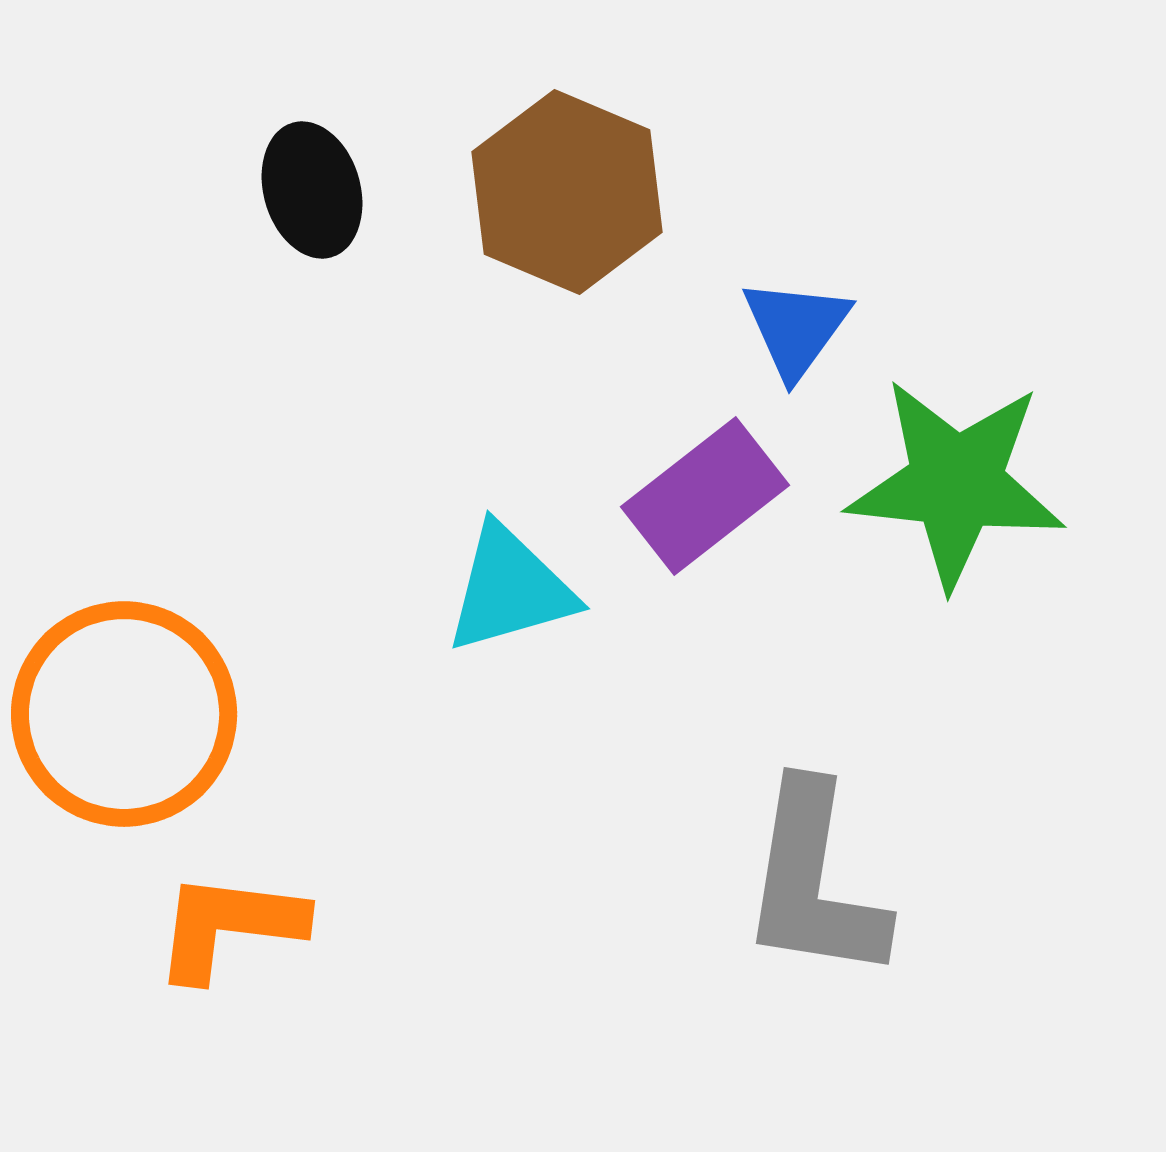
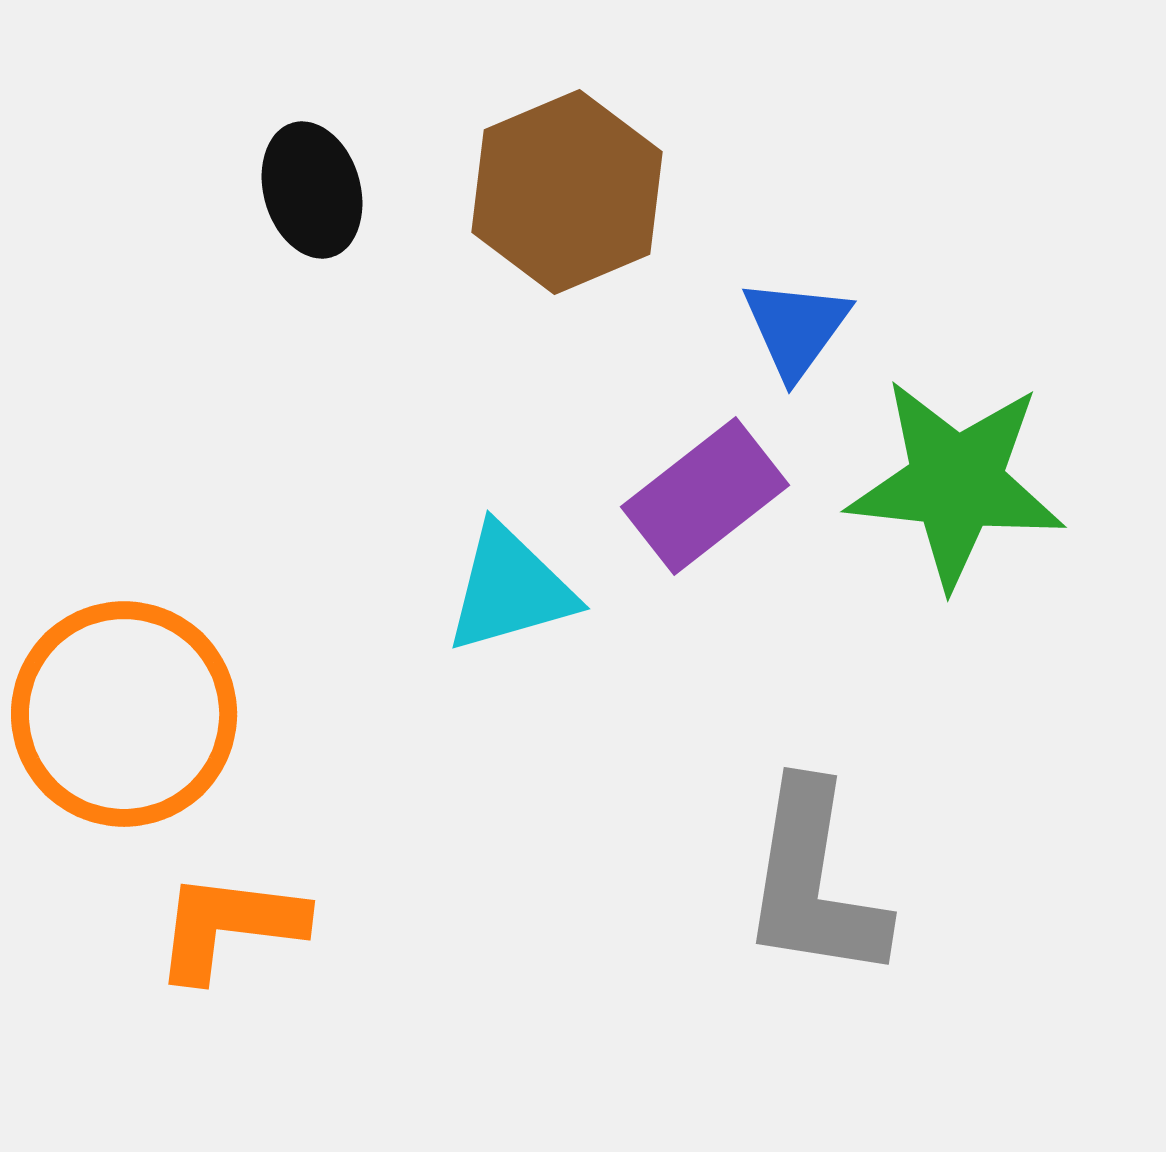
brown hexagon: rotated 14 degrees clockwise
